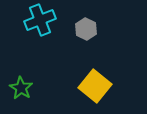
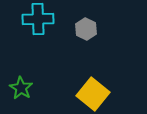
cyan cross: moved 2 px left, 1 px up; rotated 20 degrees clockwise
yellow square: moved 2 px left, 8 px down
